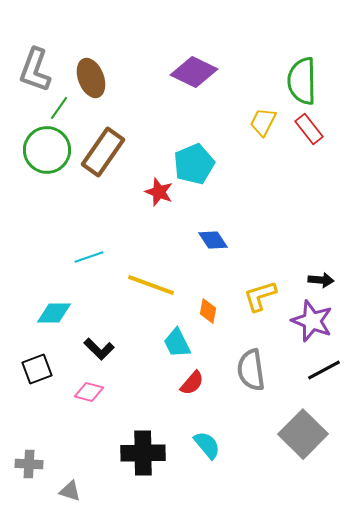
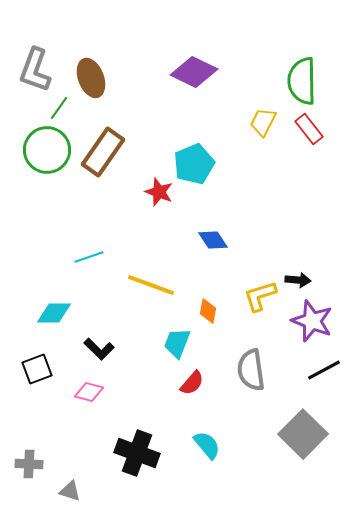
black arrow: moved 23 px left
cyan trapezoid: rotated 48 degrees clockwise
black cross: moved 6 px left; rotated 21 degrees clockwise
